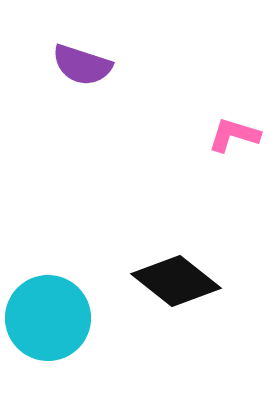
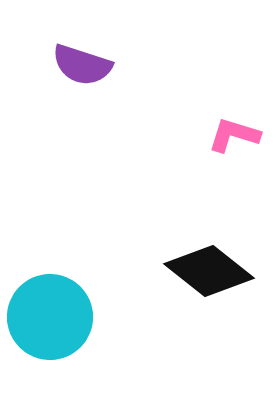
black diamond: moved 33 px right, 10 px up
cyan circle: moved 2 px right, 1 px up
